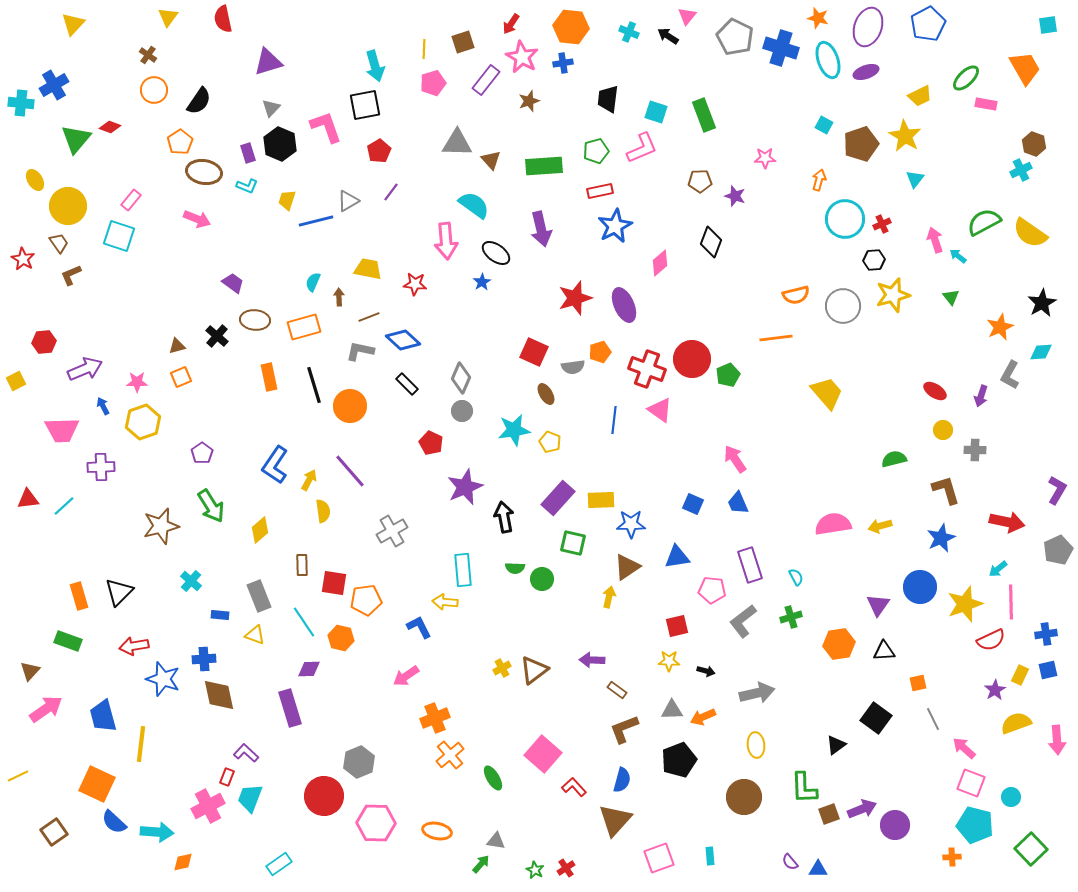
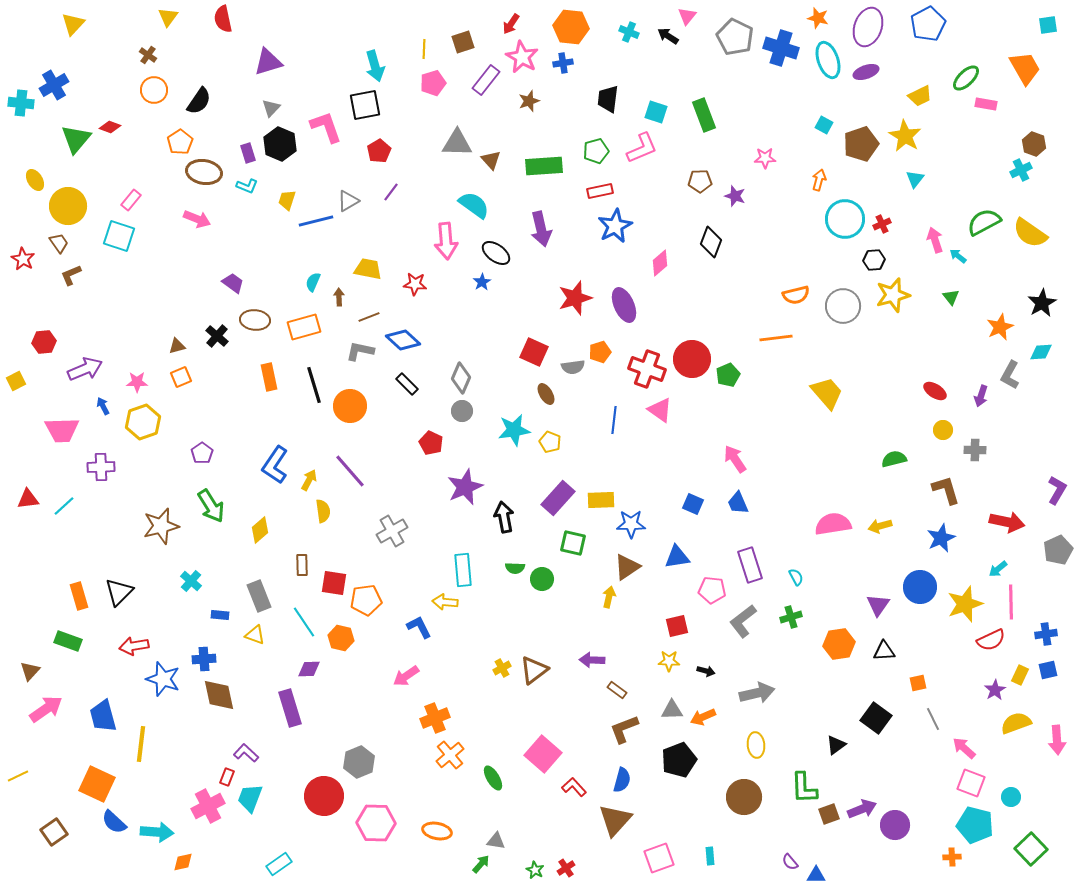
blue triangle at (818, 869): moved 2 px left, 6 px down
